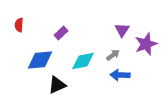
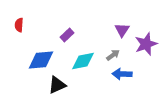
purple rectangle: moved 6 px right, 2 px down
blue diamond: moved 1 px right
blue arrow: moved 2 px right, 1 px up
